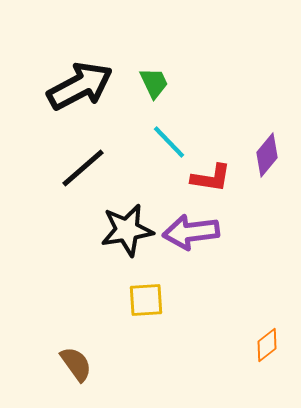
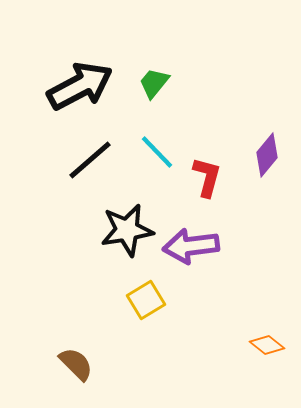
green trapezoid: rotated 116 degrees counterclockwise
cyan line: moved 12 px left, 10 px down
black line: moved 7 px right, 8 px up
red L-shape: moved 4 px left, 1 px up; rotated 84 degrees counterclockwise
purple arrow: moved 14 px down
yellow square: rotated 27 degrees counterclockwise
orange diamond: rotated 76 degrees clockwise
brown semicircle: rotated 9 degrees counterclockwise
